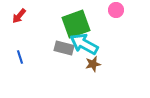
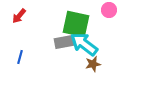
pink circle: moved 7 px left
green square: rotated 32 degrees clockwise
cyan arrow: rotated 8 degrees clockwise
gray rectangle: moved 6 px up; rotated 24 degrees counterclockwise
blue line: rotated 32 degrees clockwise
